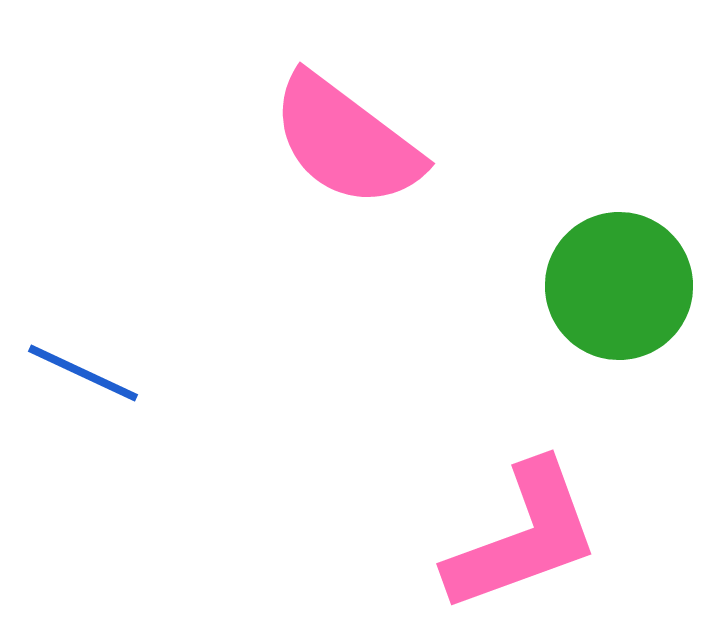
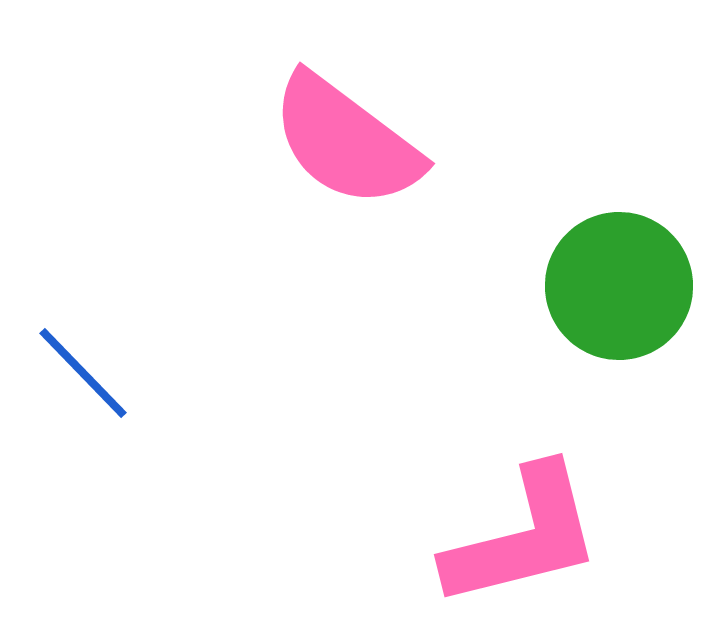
blue line: rotated 21 degrees clockwise
pink L-shape: rotated 6 degrees clockwise
